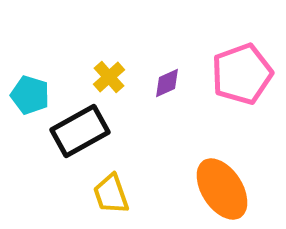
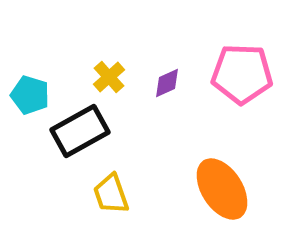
pink pentagon: rotated 22 degrees clockwise
